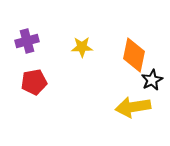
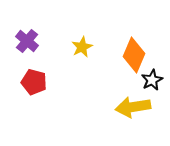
purple cross: rotated 35 degrees counterclockwise
yellow star: rotated 25 degrees counterclockwise
orange diamond: rotated 12 degrees clockwise
red pentagon: rotated 25 degrees clockwise
